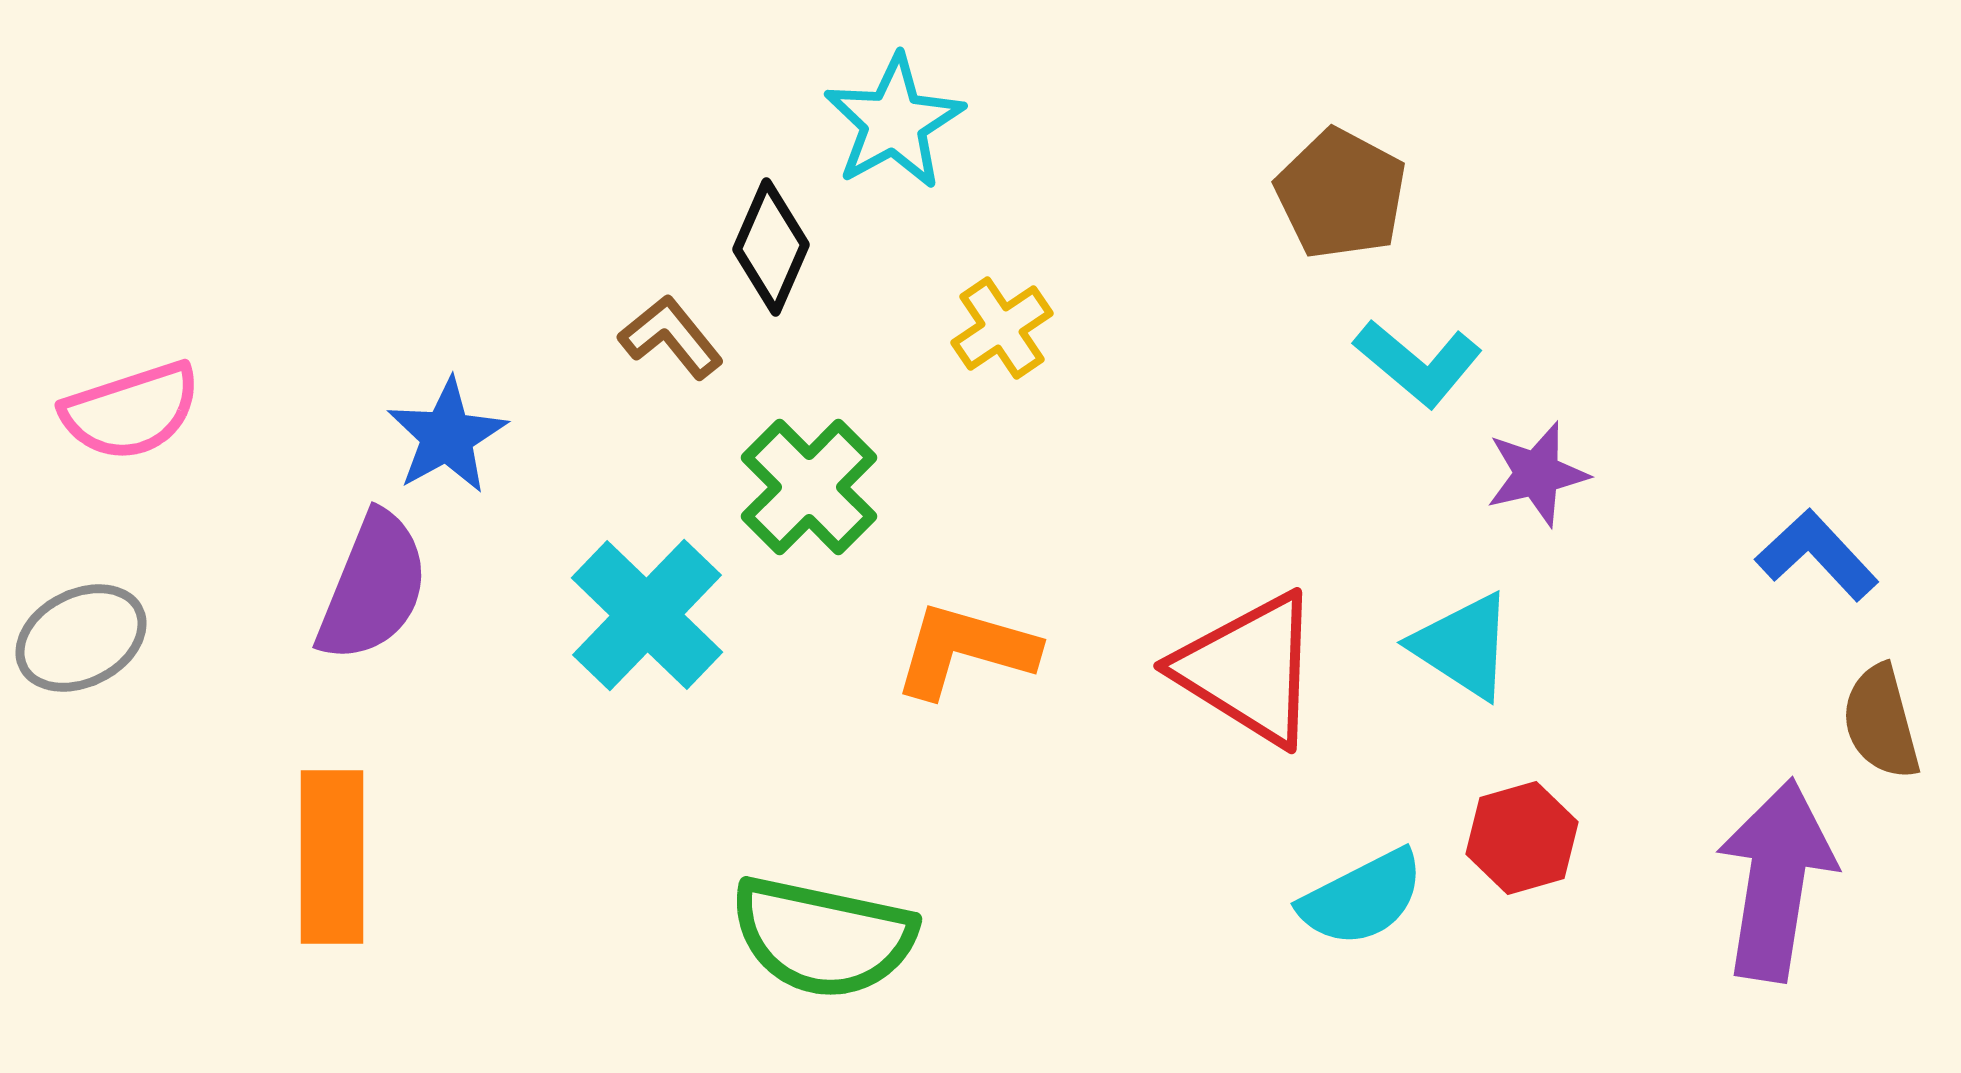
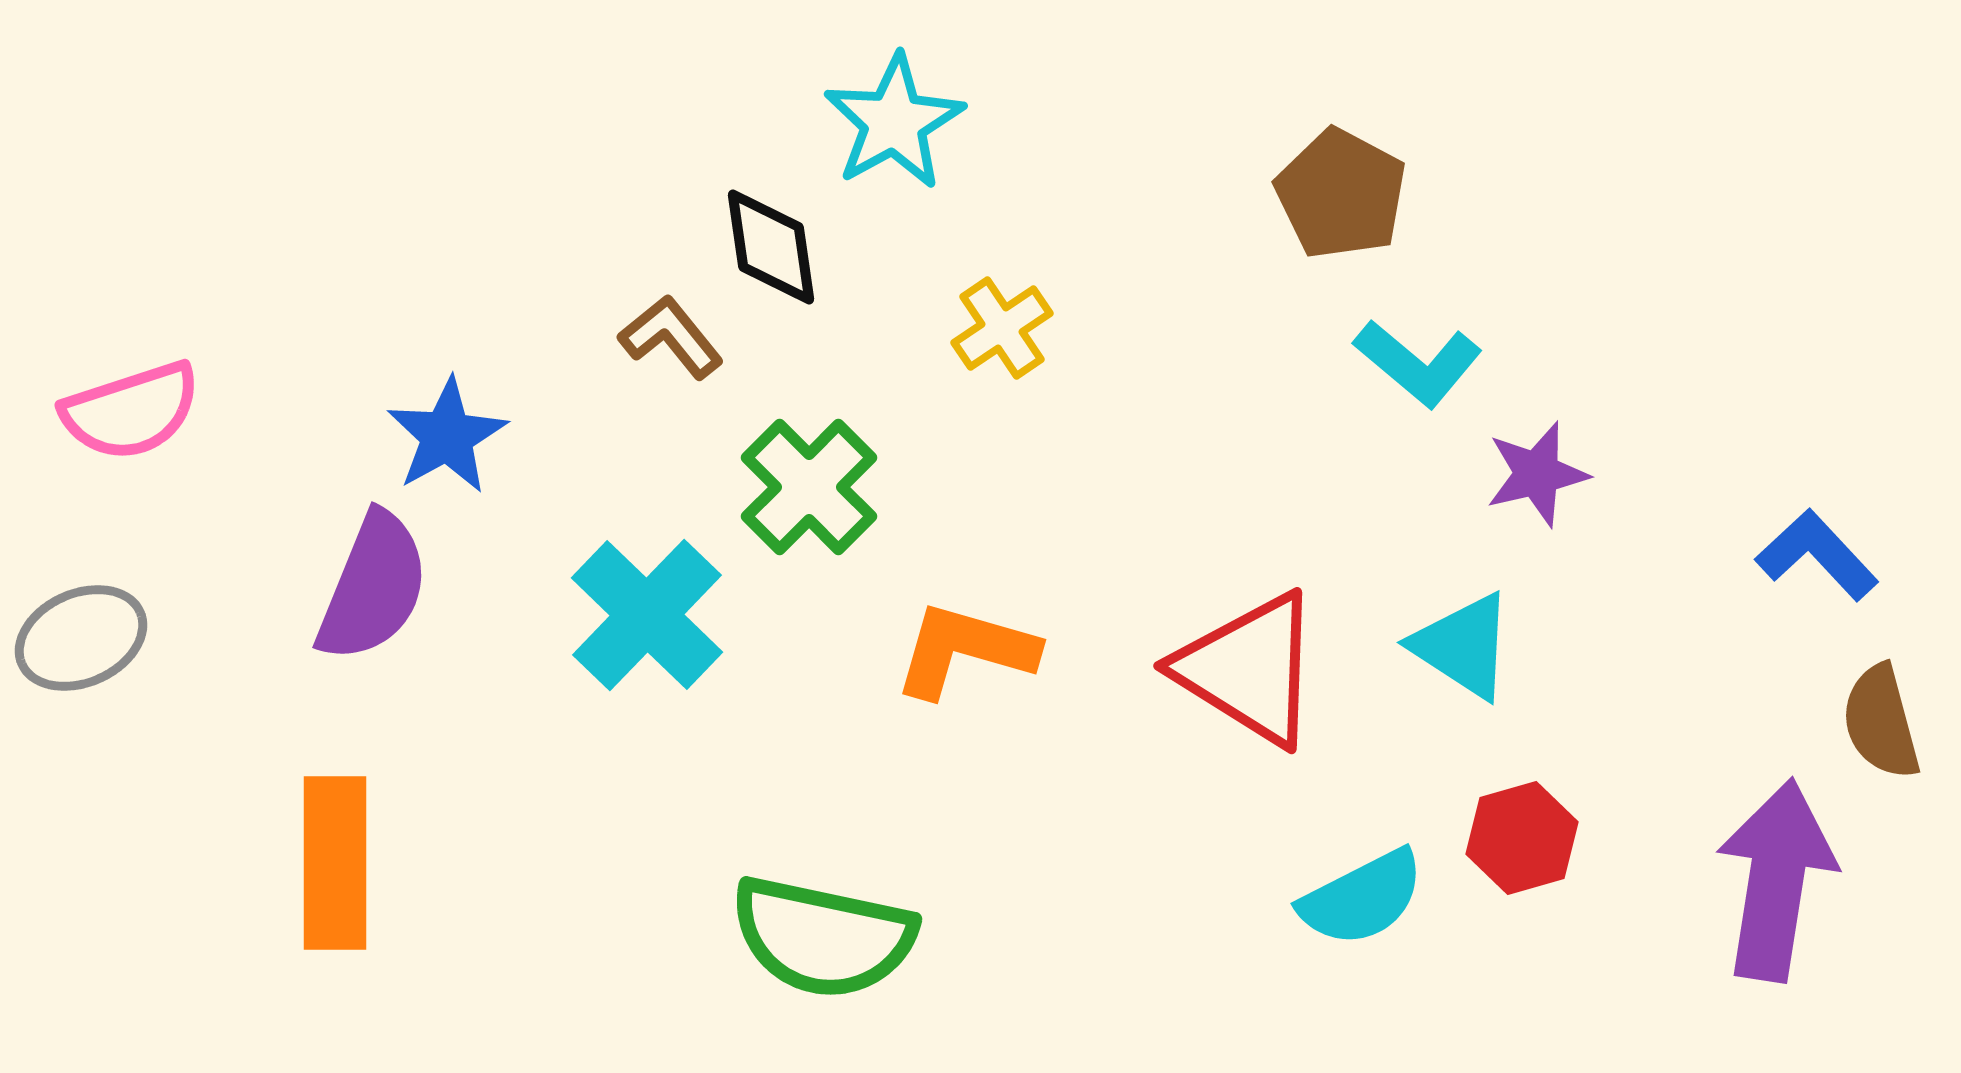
black diamond: rotated 32 degrees counterclockwise
gray ellipse: rotated 3 degrees clockwise
orange rectangle: moved 3 px right, 6 px down
